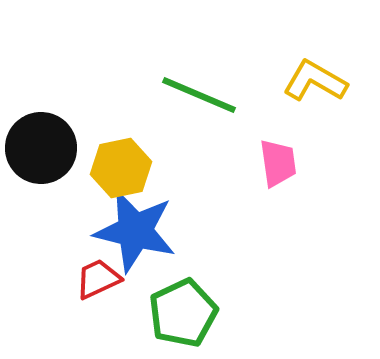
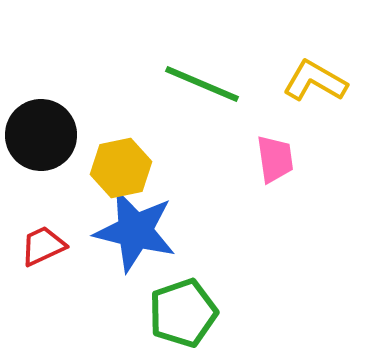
green line: moved 3 px right, 11 px up
black circle: moved 13 px up
pink trapezoid: moved 3 px left, 4 px up
red trapezoid: moved 55 px left, 33 px up
green pentagon: rotated 6 degrees clockwise
